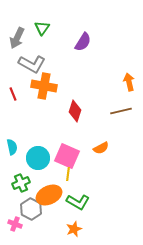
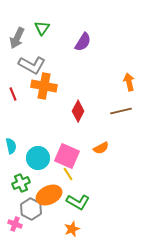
gray L-shape: moved 1 px down
red diamond: moved 3 px right; rotated 10 degrees clockwise
cyan semicircle: moved 1 px left, 1 px up
yellow line: rotated 40 degrees counterclockwise
orange star: moved 2 px left
